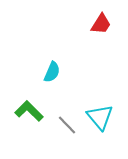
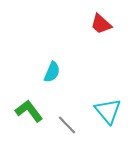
red trapezoid: rotated 100 degrees clockwise
green L-shape: rotated 8 degrees clockwise
cyan triangle: moved 8 px right, 6 px up
